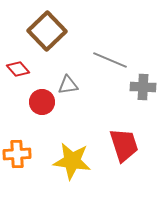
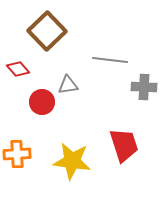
gray line: rotated 16 degrees counterclockwise
gray cross: moved 1 px right
